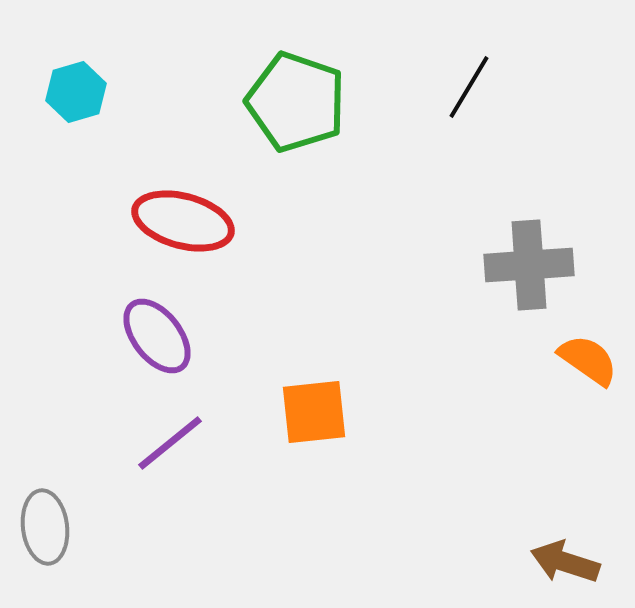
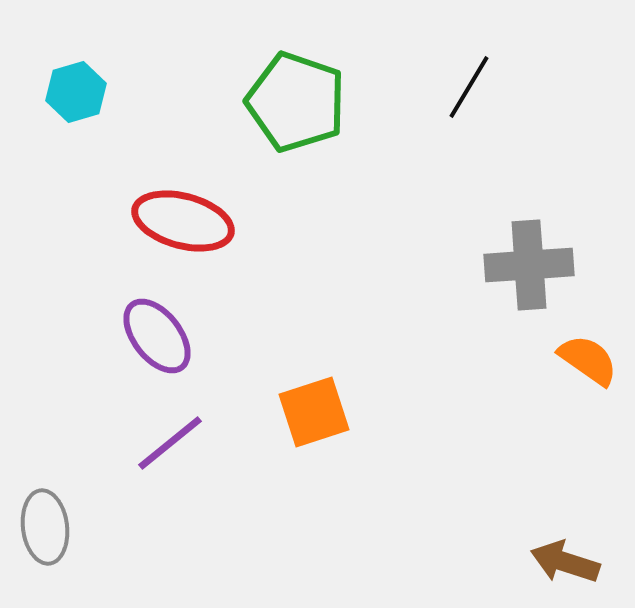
orange square: rotated 12 degrees counterclockwise
